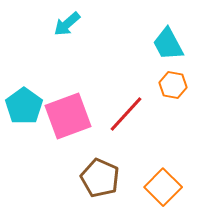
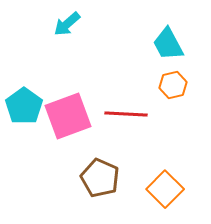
orange hexagon: rotated 24 degrees counterclockwise
red line: rotated 51 degrees clockwise
orange square: moved 2 px right, 2 px down
